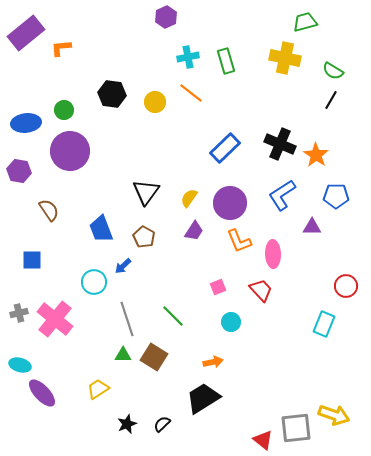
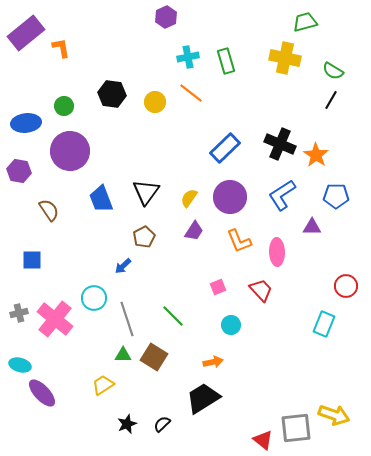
orange L-shape at (61, 48): rotated 85 degrees clockwise
green circle at (64, 110): moved 4 px up
purple circle at (230, 203): moved 6 px up
blue trapezoid at (101, 229): moved 30 px up
brown pentagon at (144, 237): rotated 15 degrees clockwise
pink ellipse at (273, 254): moved 4 px right, 2 px up
cyan circle at (94, 282): moved 16 px down
cyan circle at (231, 322): moved 3 px down
yellow trapezoid at (98, 389): moved 5 px right, 4 px up
